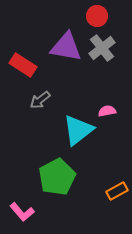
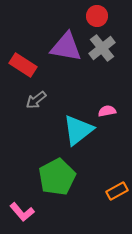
gray arrow: moved 4 px left
